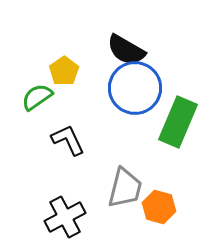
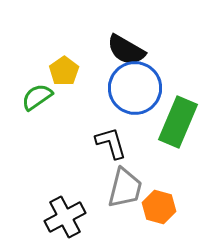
black L-shape: moved 43 px right, 3 px down; rotated 9 degrees clockwise
